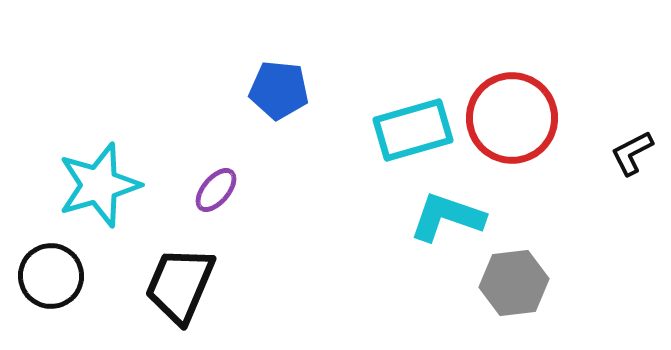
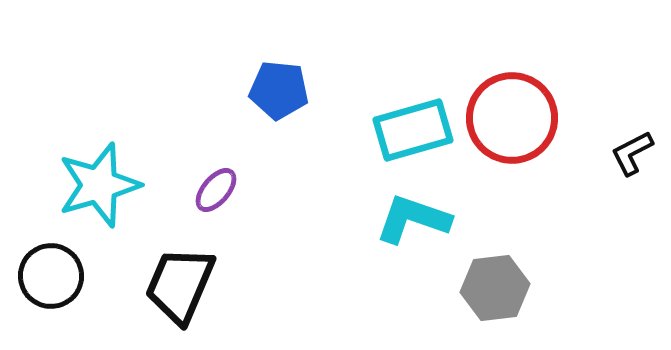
cyan L-shape: moved 34 px left, 2 px down
gray hexagon: moved 19 px left, 5 px down
